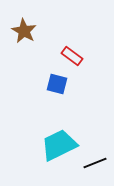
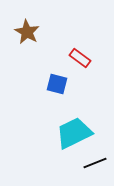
brown star: moved 3 px right, 1 px down
red rectangle: moved 8 px right, 2 px down
cyan trapezoid: moved 15 px right, 12 px up
